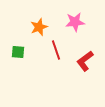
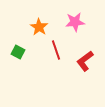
orange star: rotated 18 degrees counterclockwise
green square: rotated 24 degrees clockwise
